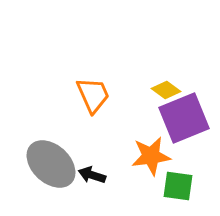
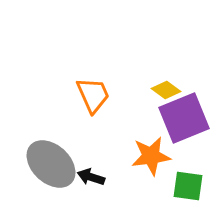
black arrow: moved 1 px left, 2 px down
green square: moved 10 px right
